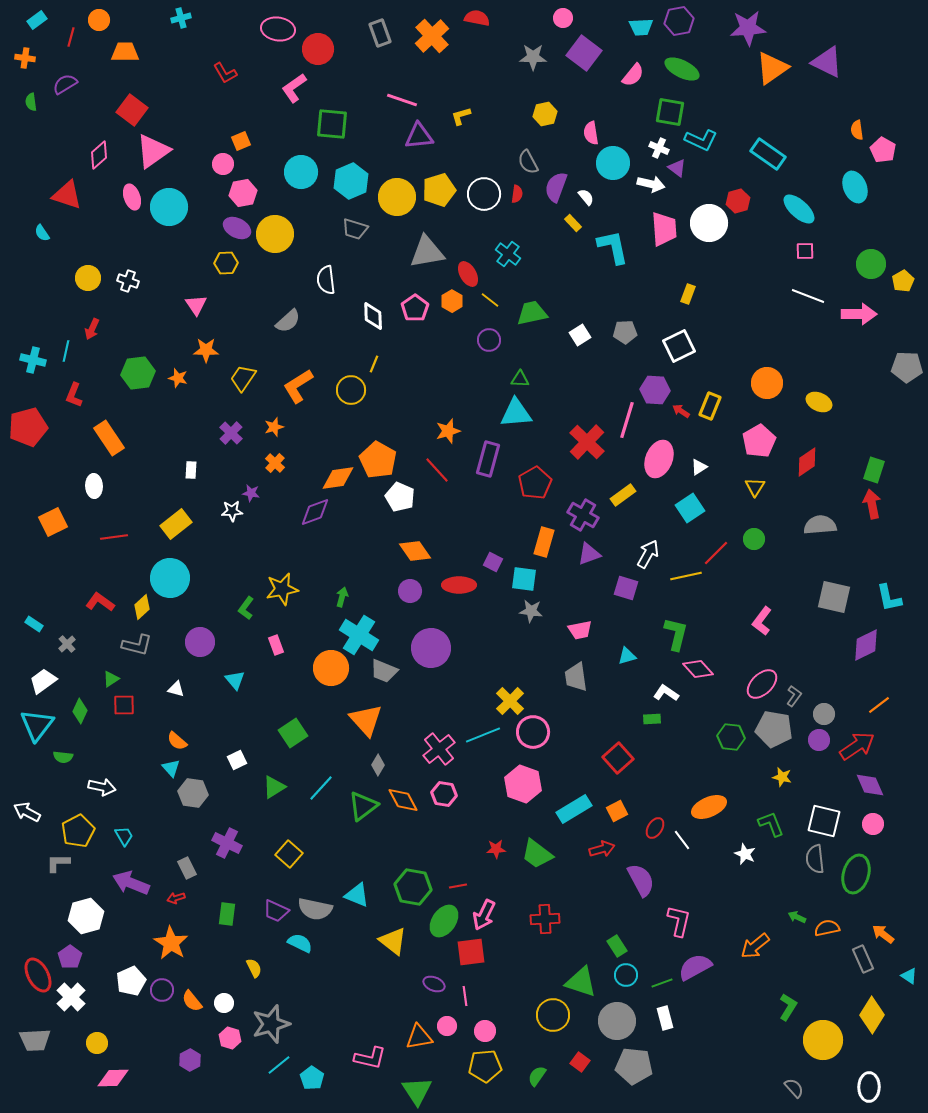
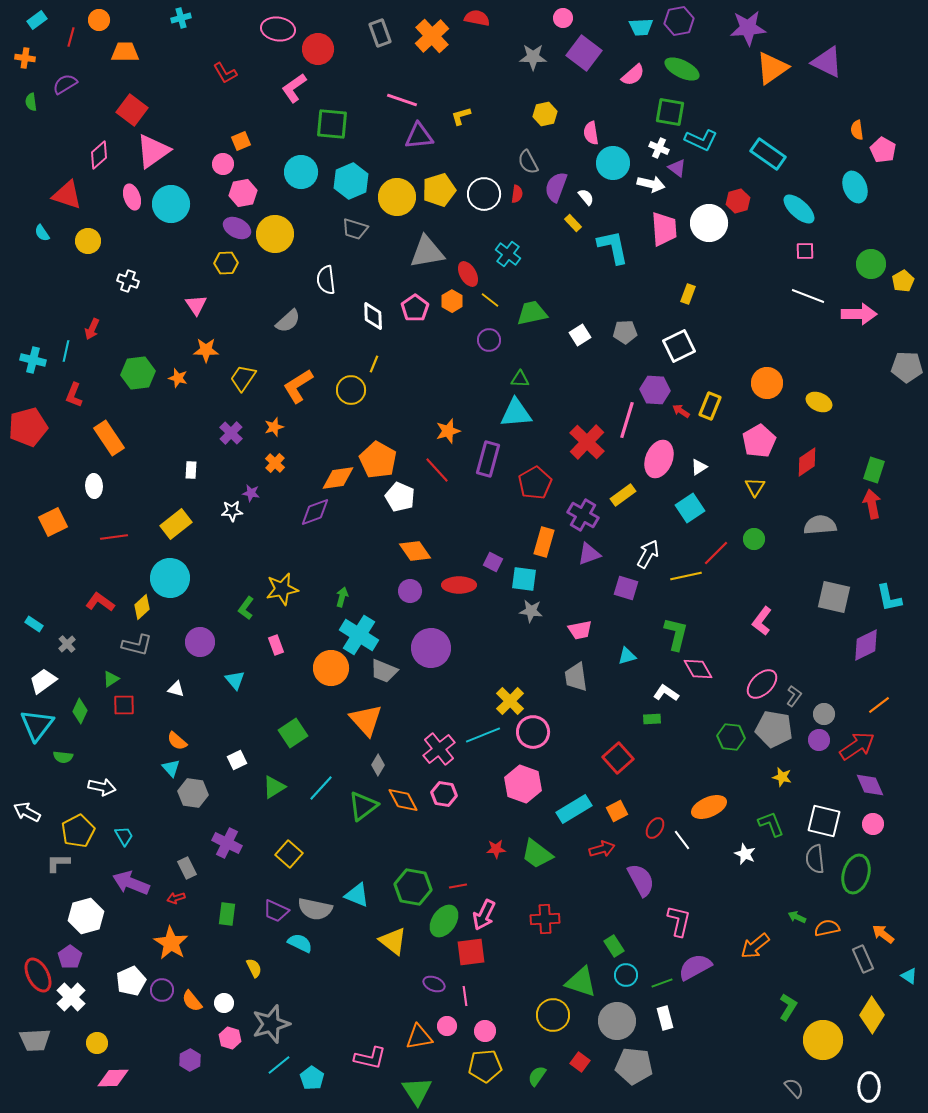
pink semicircle at (633, 75): rotated 10 degrees clockwise
cyan circle at (169, 207): moved 2 px right, 3 px up
yellow circle at (88, 278): moved 37 px up
pink diamond at (698, 669): rotated 12 degrees clockwise
green rectangle at (617, 946): moved 3 px left
